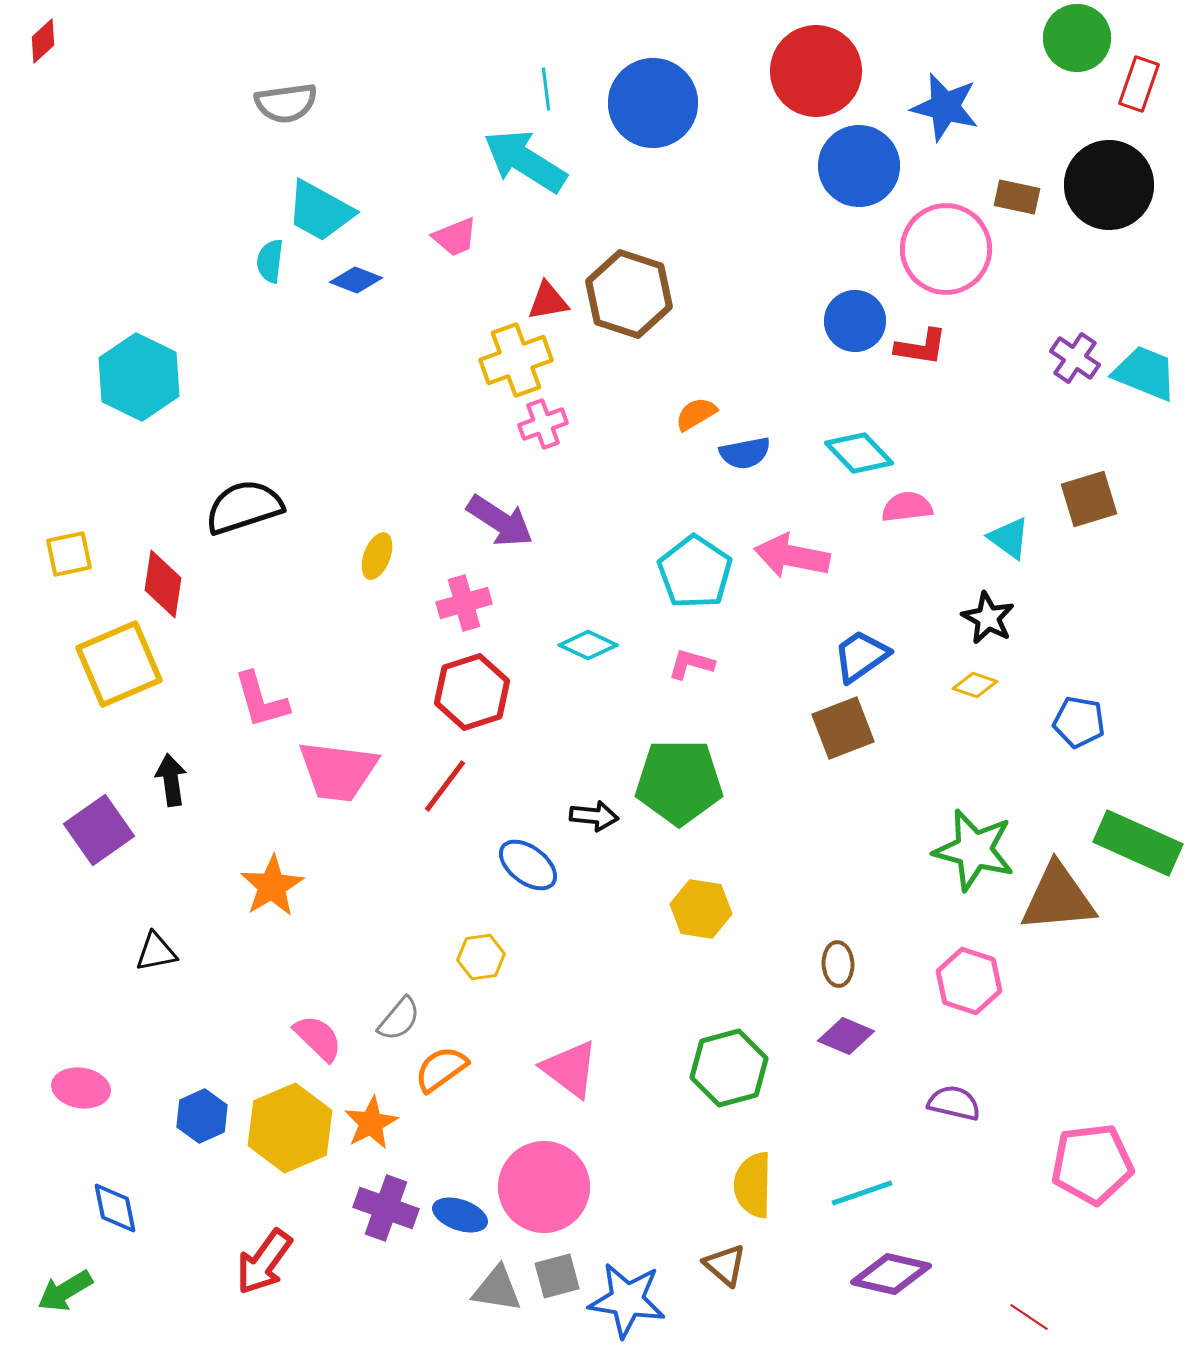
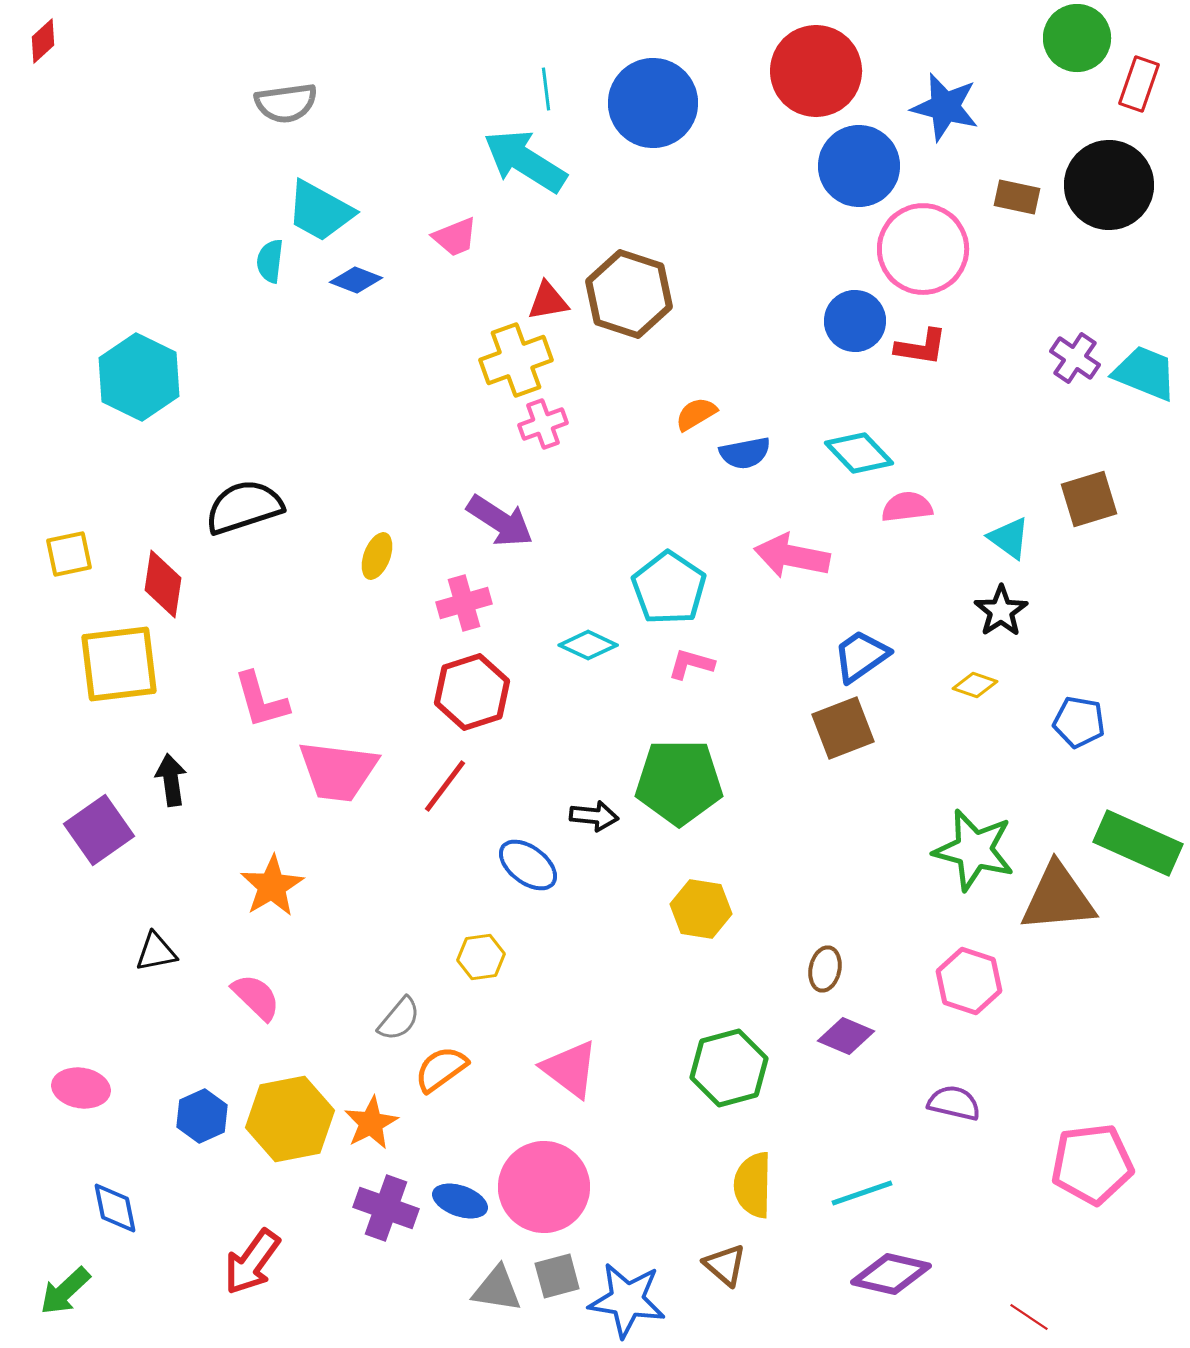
pink circle at (946, 249): moved 23 px left
cyan pentagon at (695, 572): moved 26 px left, 16 px down
black star at (988, 618): moved 13 px right, 7 px up; rotated 10 degrees clockwise
yellow square at (119, 664): rotated 16 degrees clockwise
brown ellipse at (838, 964): moved 13 px left, 5 px down; rotated 15 degrees clockwise
pink semicircle at (318, 1038): moved 62 px left, 41 px up
yellow hexagon at (290, 1128): moved 9 px up; rotated 12 degrees clockwise
blue ellipse at (460, 1215): moved 14 px up
red arrow at (264, 1262): moved 12 px left
green arrow at (65, 1291): rotated 12 degrees counterclockwise
